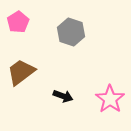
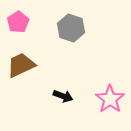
gray hexagon: moved 4 px up
brown trapezoid: moved 7 px up; rotated 12 degrees clockwise
